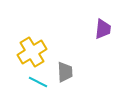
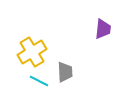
cyan line: moved 1 px right, 1 px up
